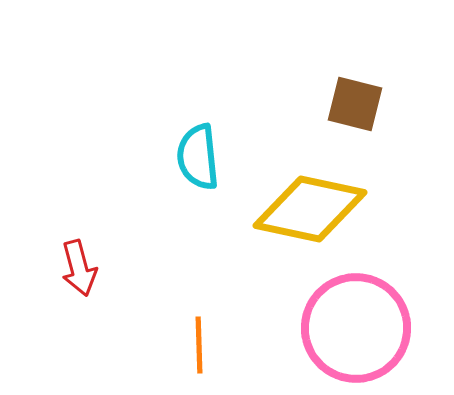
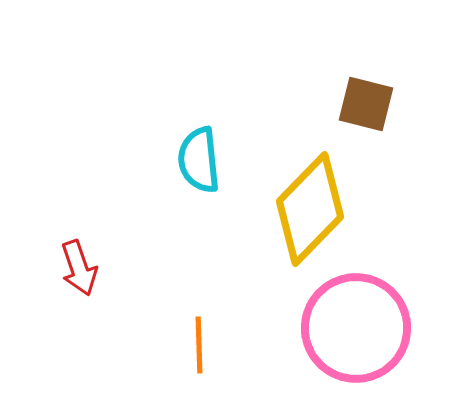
brown square: moved 11 px right
cyan semicircle: moved 1 px right, 3 px down
yellow diamond: rotated 58 degrees counterclockwise
red arrow: rotated 4 degrees counterclockwise
